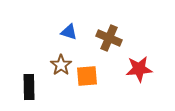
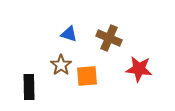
blue triangle: moved 2 px down
red star: rotated 12 degrees clockwise
